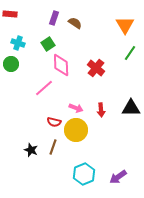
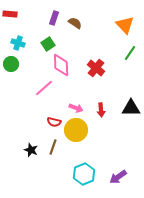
orange triangle: rotated 12 degrees counterclockwise
